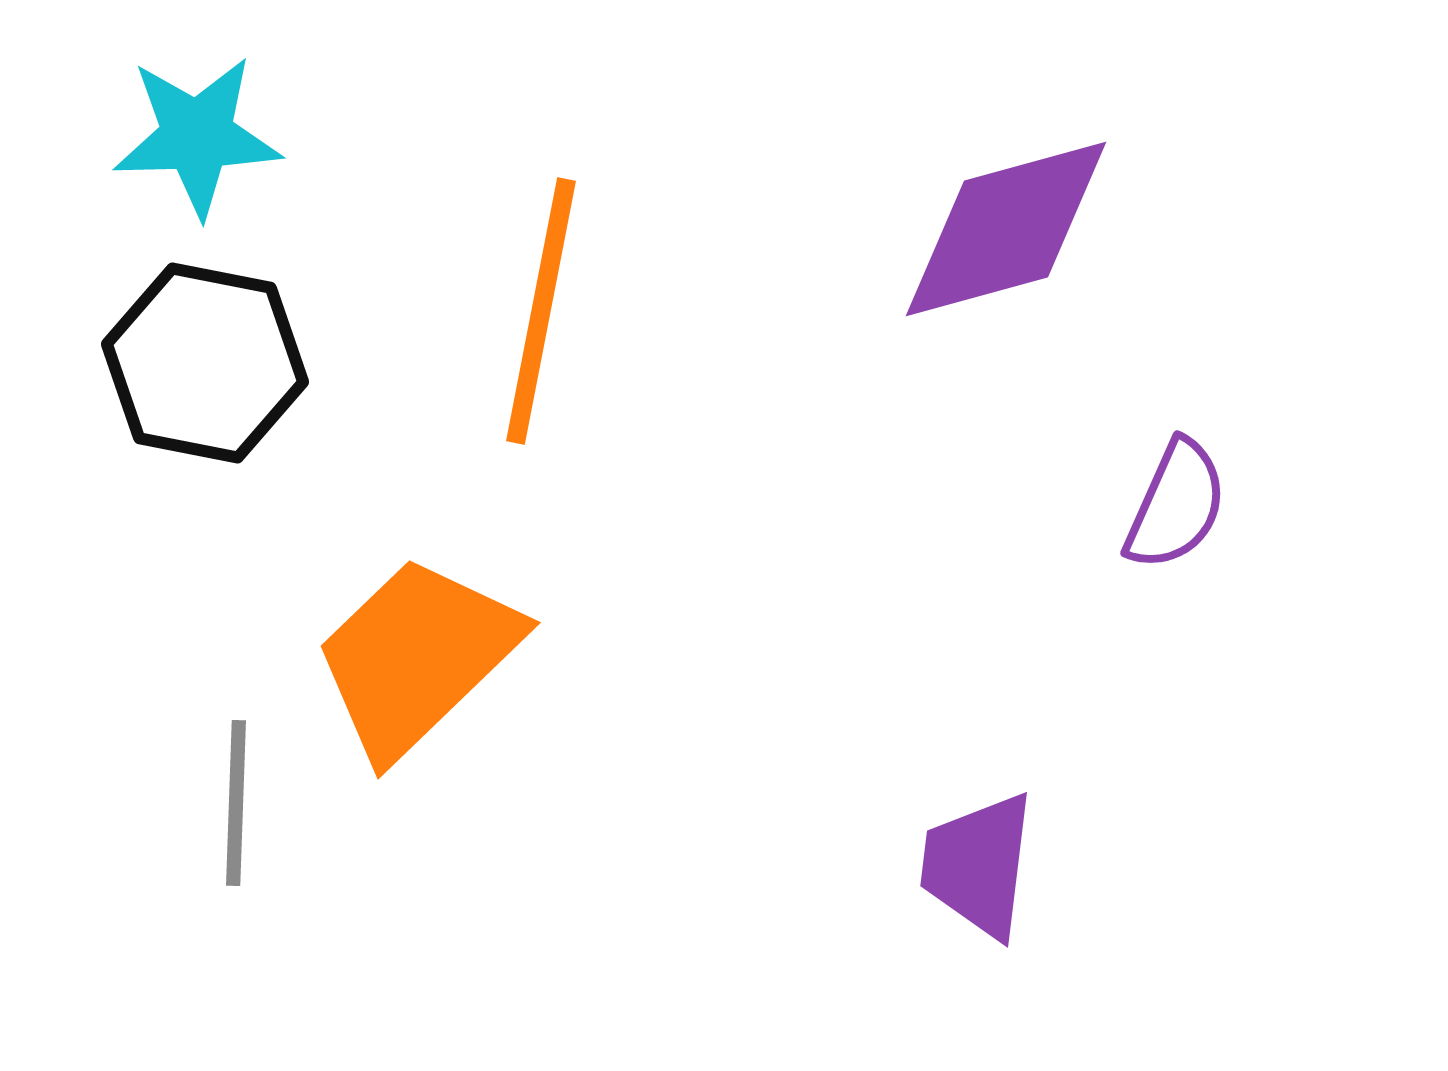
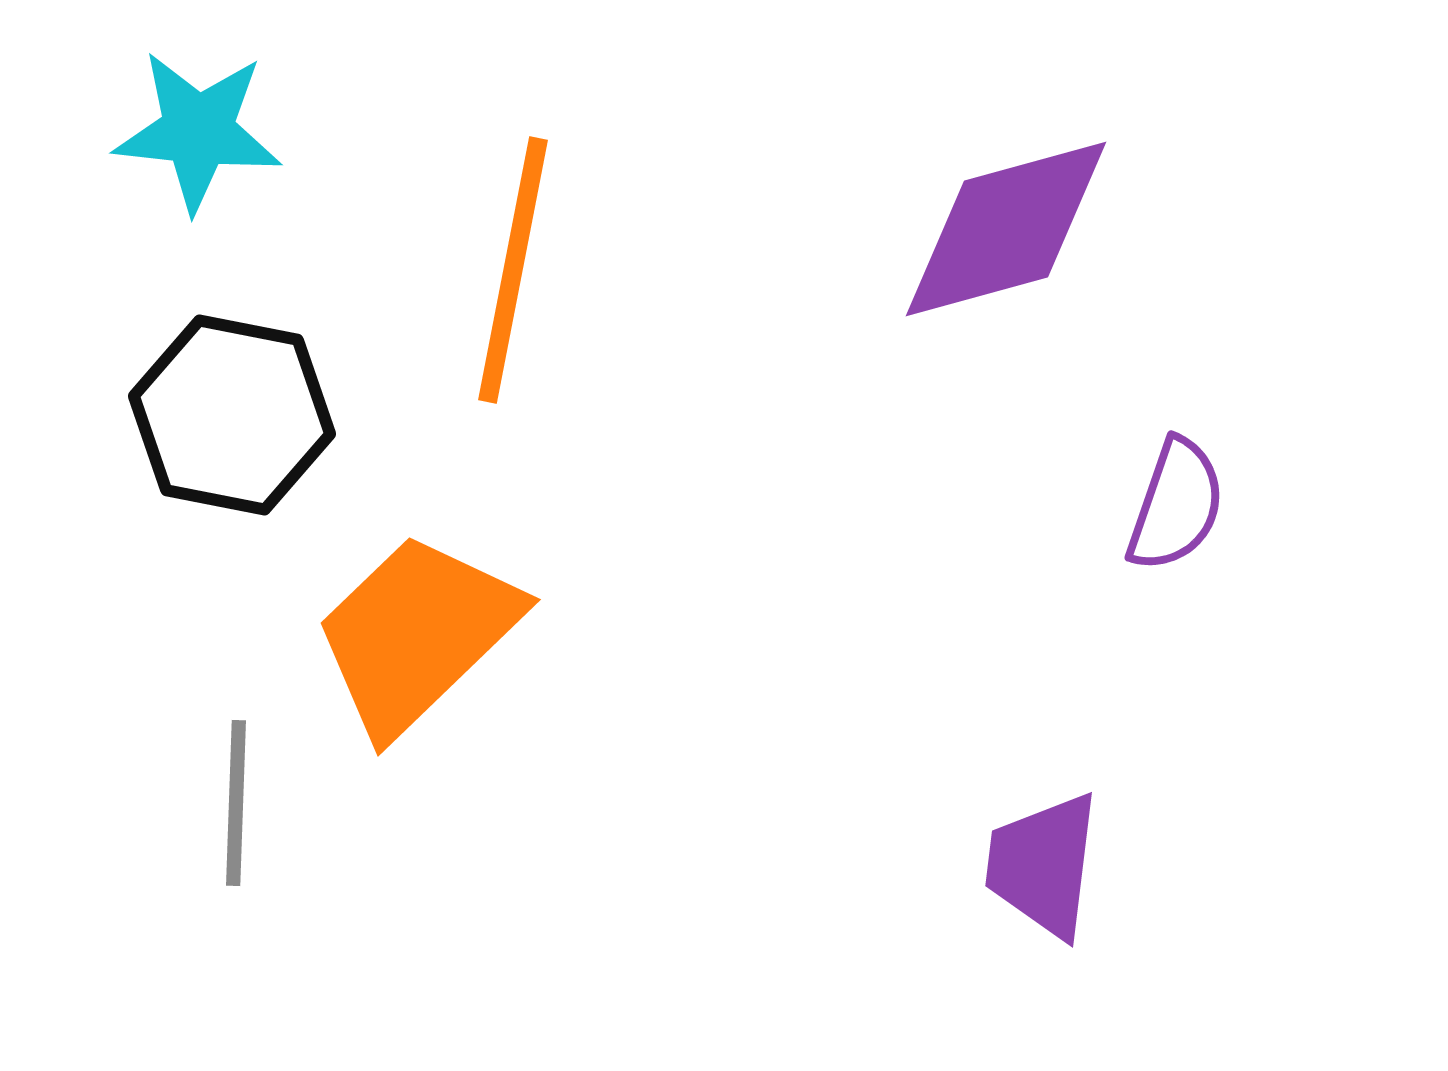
cyan star: moved 1 px right, 5 px up; rotated 8 degrees clockwise
orange line: moved 28 px left, 41 px up
black hexagon: moved 27 px right, 52 px down
purple semicircle: rotated 5 degrees counterclockwise
orange trapezoid: moved 23 px up
purple trapezoid: moved 65 px right
